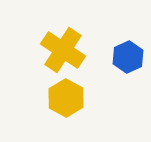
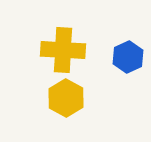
yellow cross: rotated 30 degrees counterclockwise
